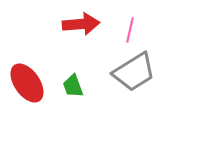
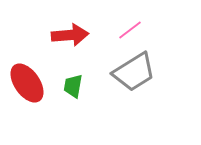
red arrow: moved 11 px left, 11 px down
pink line: rotated 40 degrees clockwise
green trapezoid: rotated 30 degrees clockwise
